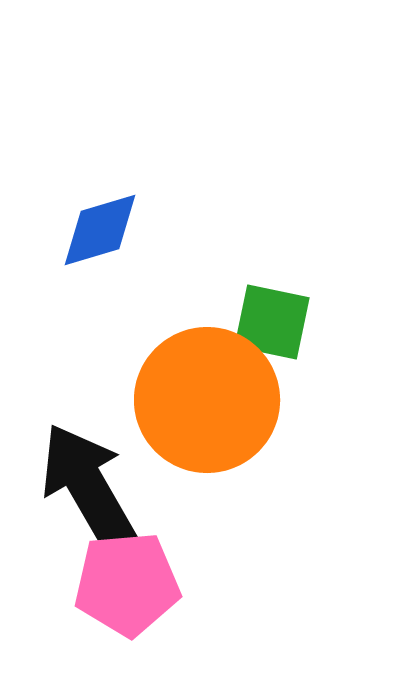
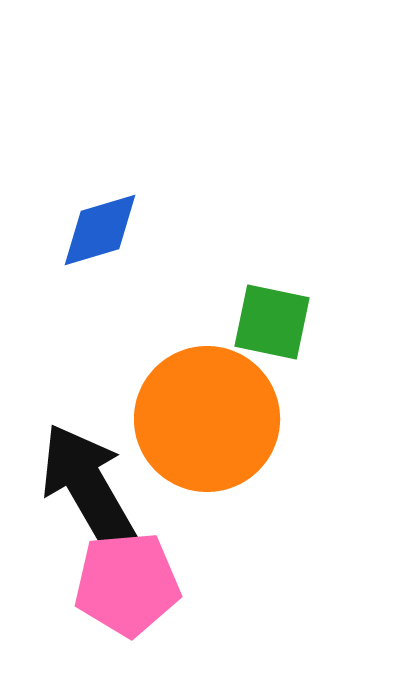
orange circle: moved 19 px down
